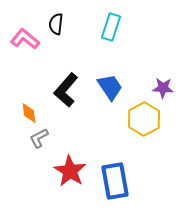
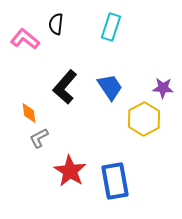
black L-shape: moved 1 px left, 3 px up
